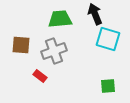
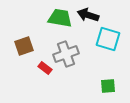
black arrow: moved 7 px left, 1 px down; rotated 50 degrees counterclockwise
green trapezoid: moved 1 px up; rotated 15 degrees clockwise
brown square: moved 3 px right, 1 px down; rotated 24 degrees counterclockwise
gray cross: moved 12 px right, 3 px down
red rectangle: moved 5 px right, 8 px up
